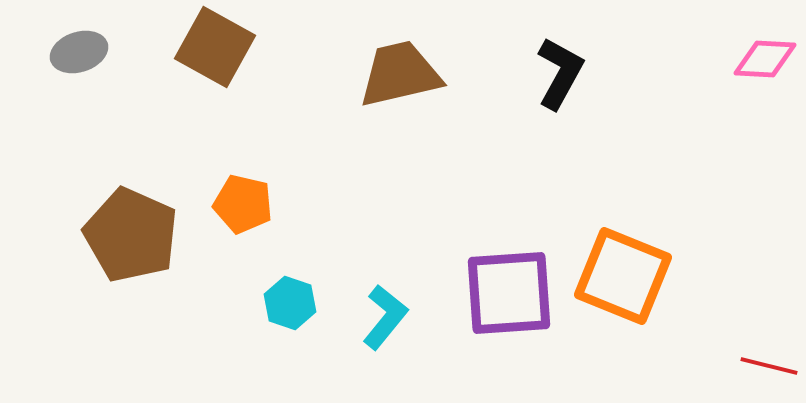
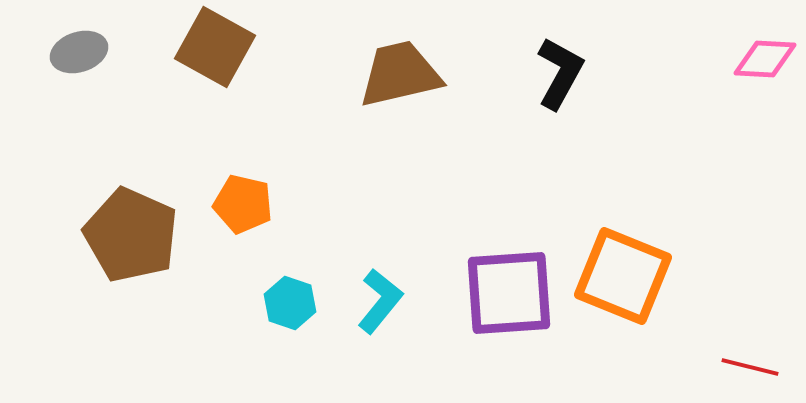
cyan L-shape: moved 5 px left, 16 px up
red line: moved 19 px left, 1 px down
